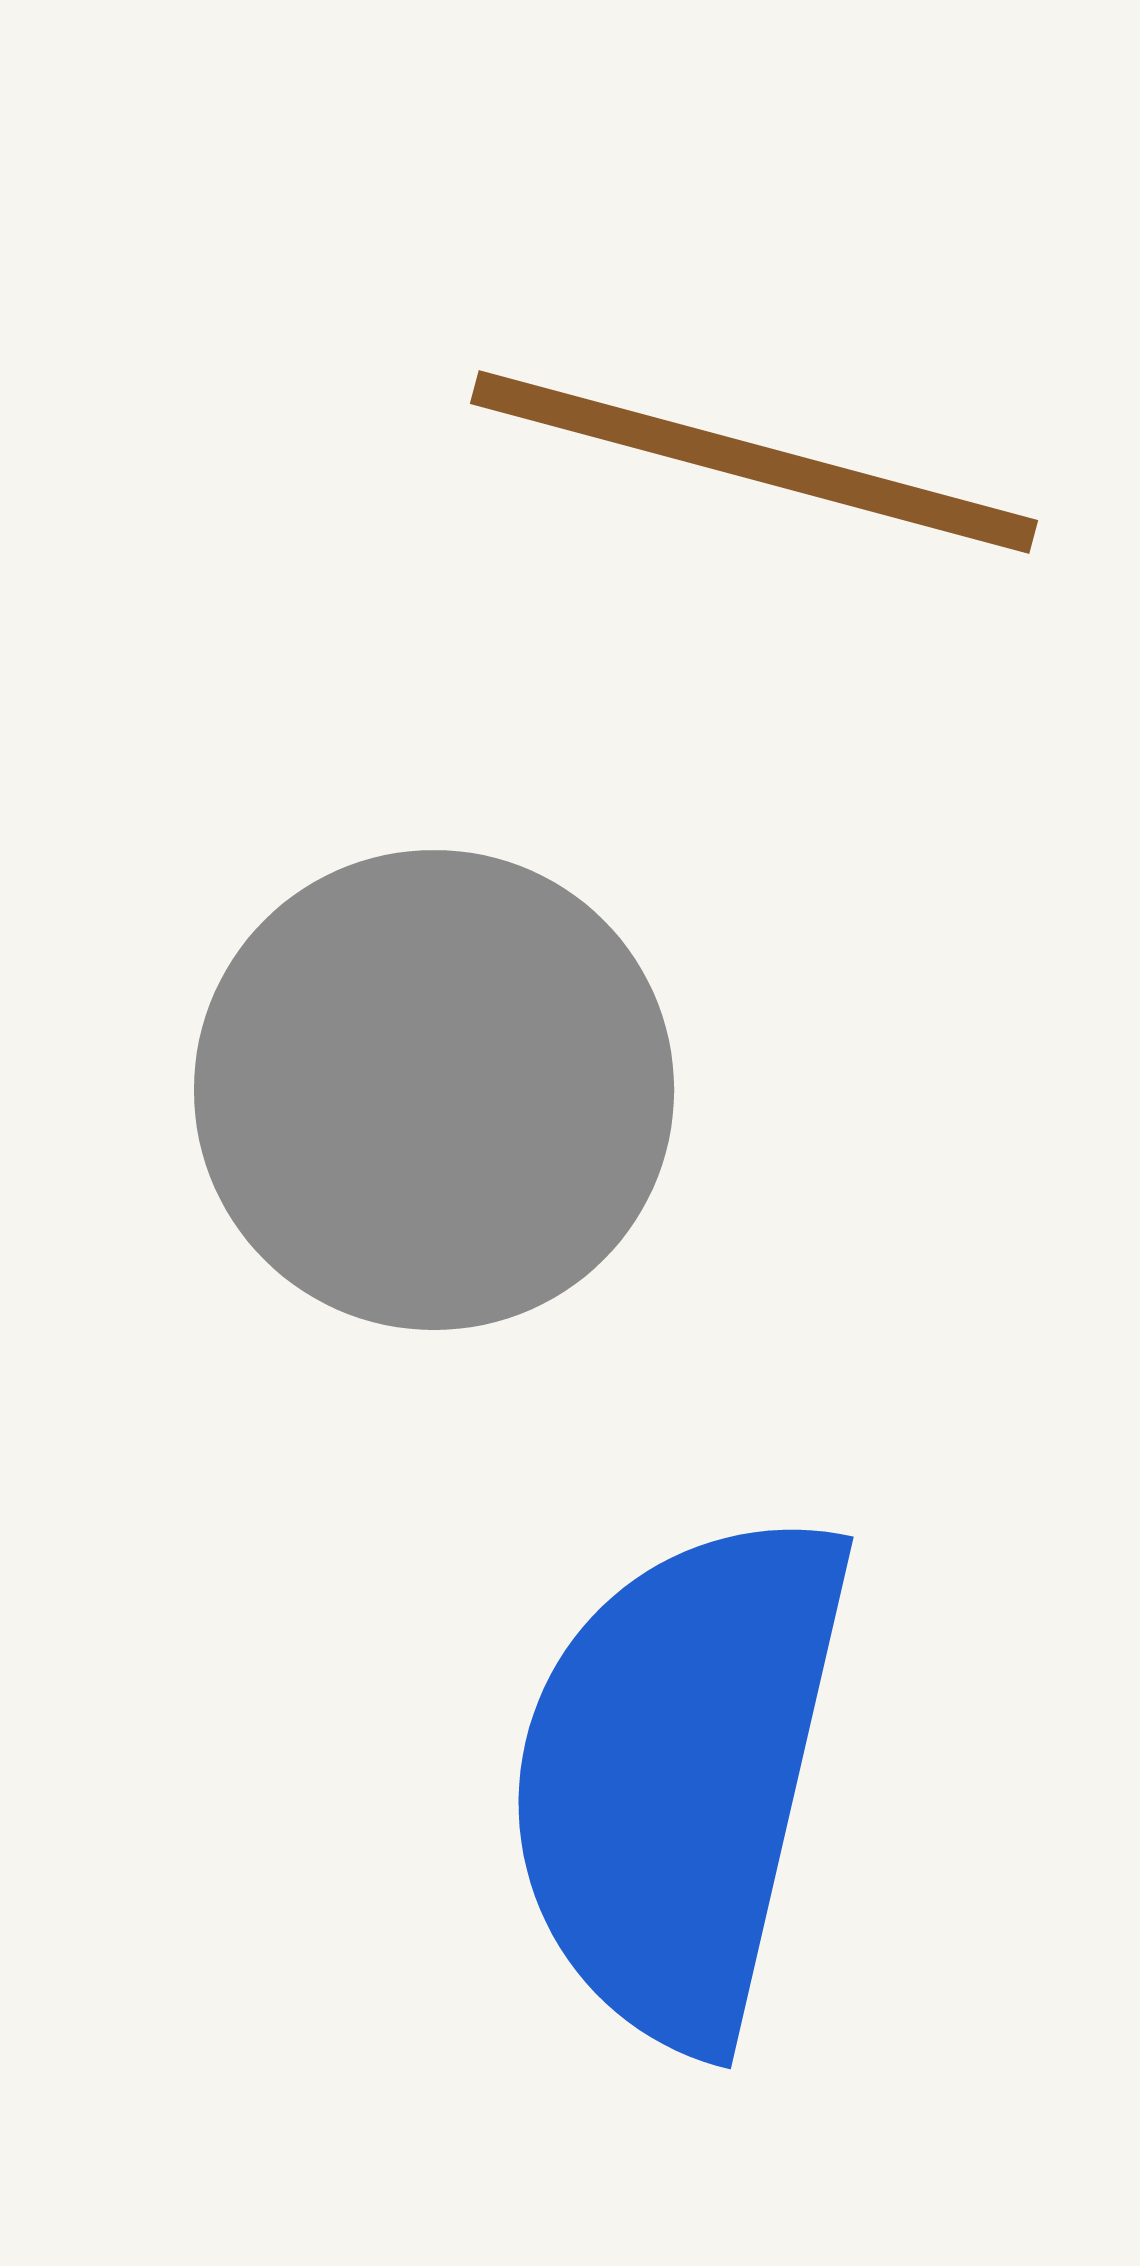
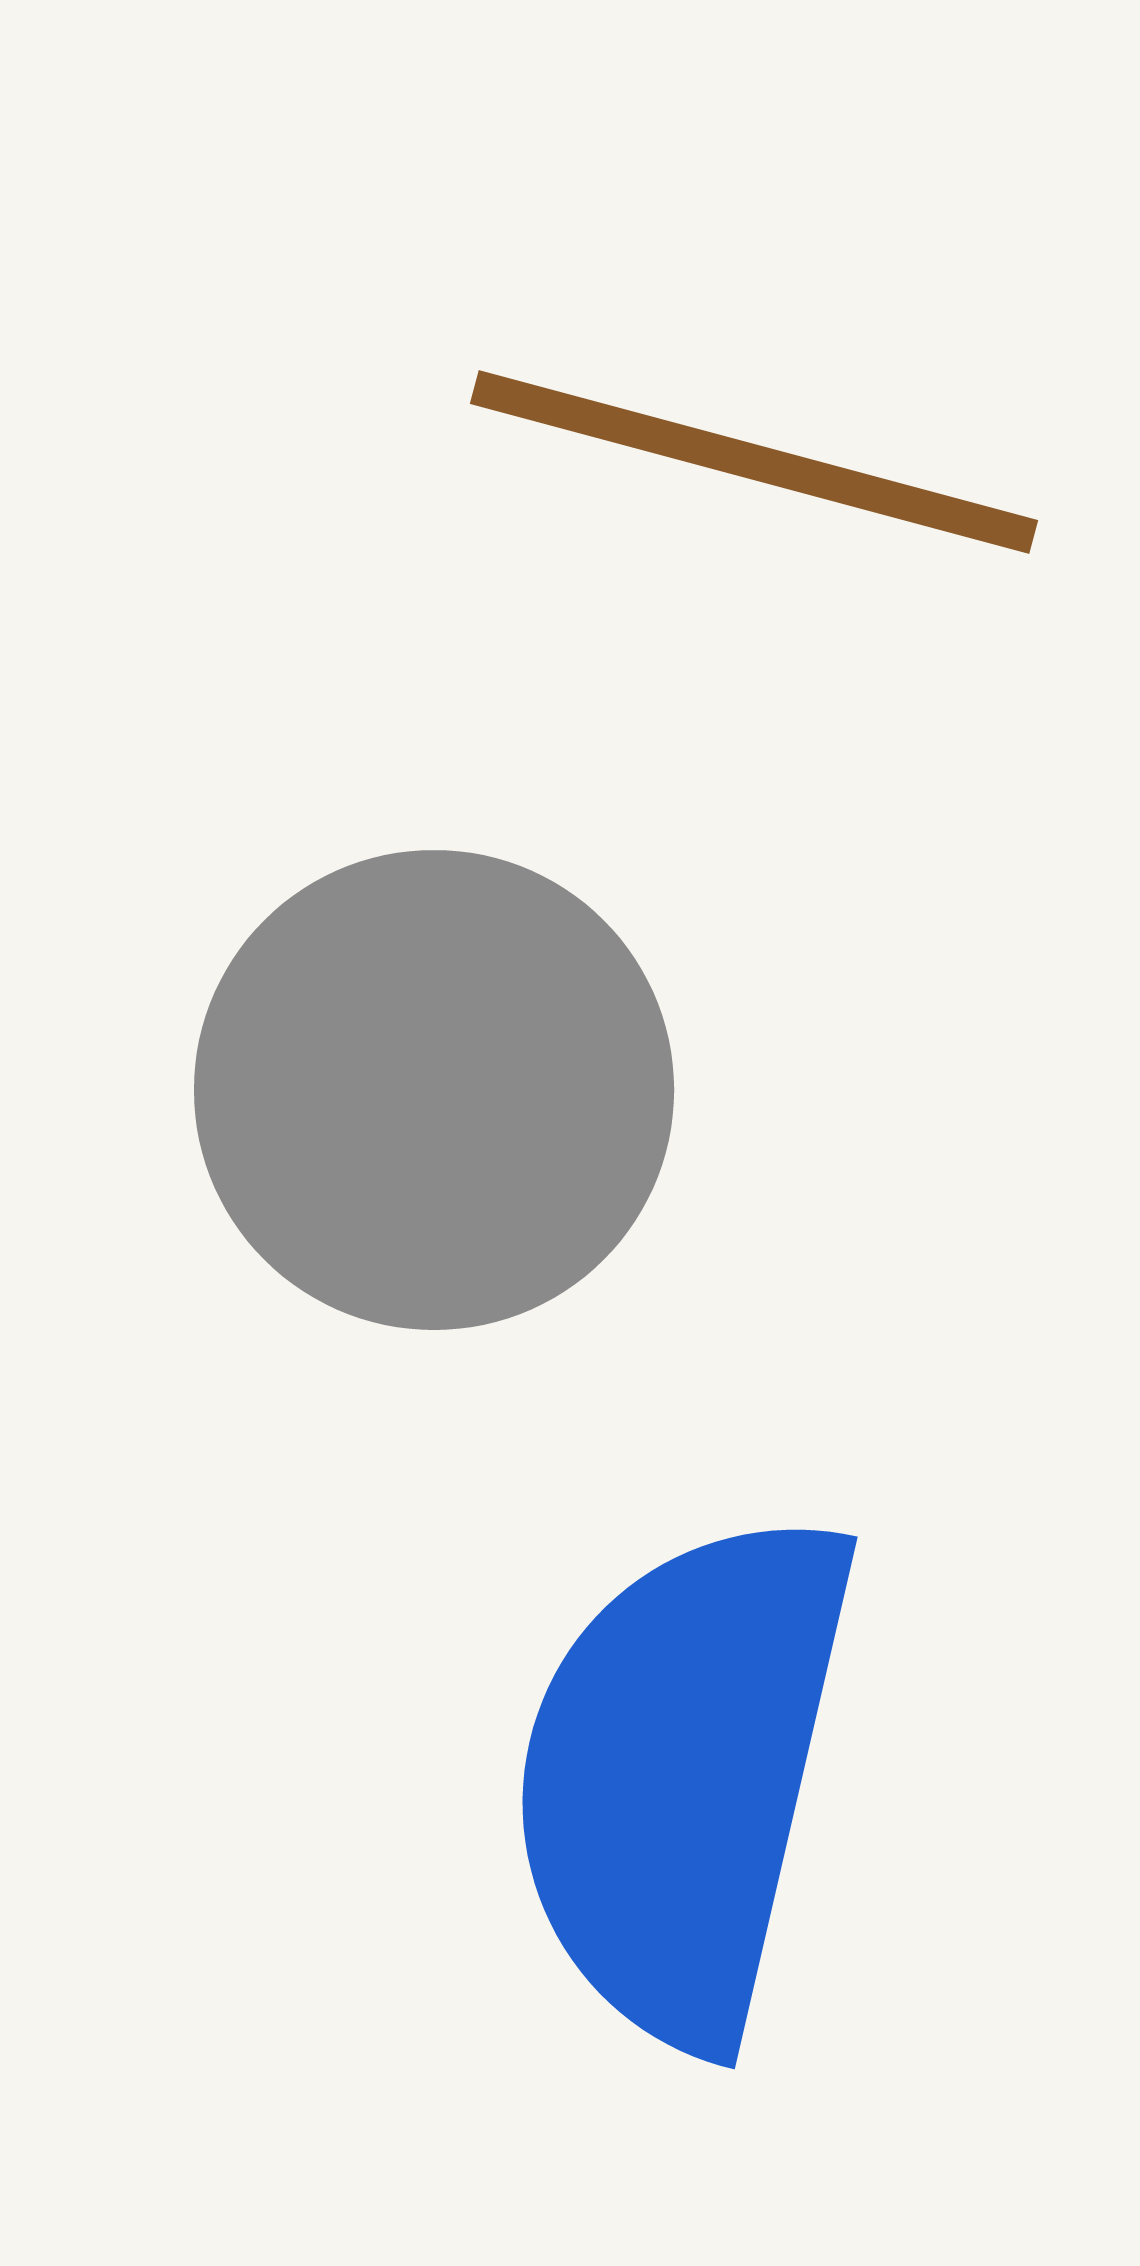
blue semicircle: moved 4 px right
